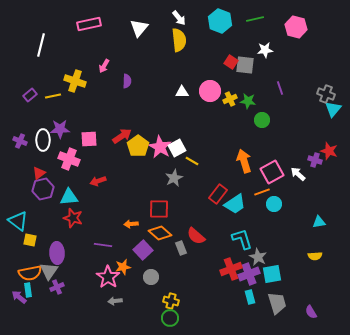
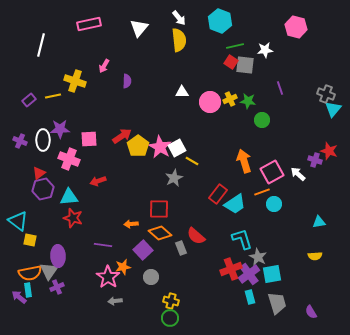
green line at (255, 19): moved 20 px left, 27 px down
pink circle at (210, 91): moved 11 px down
purple rectangle at (30, 95): moved 1 px left, 5 px down
purple ellipse at (57, 253): moved 1 px right, 3 px down
purple cross at (249, 274): rotated 15 degrees counterclockwise
